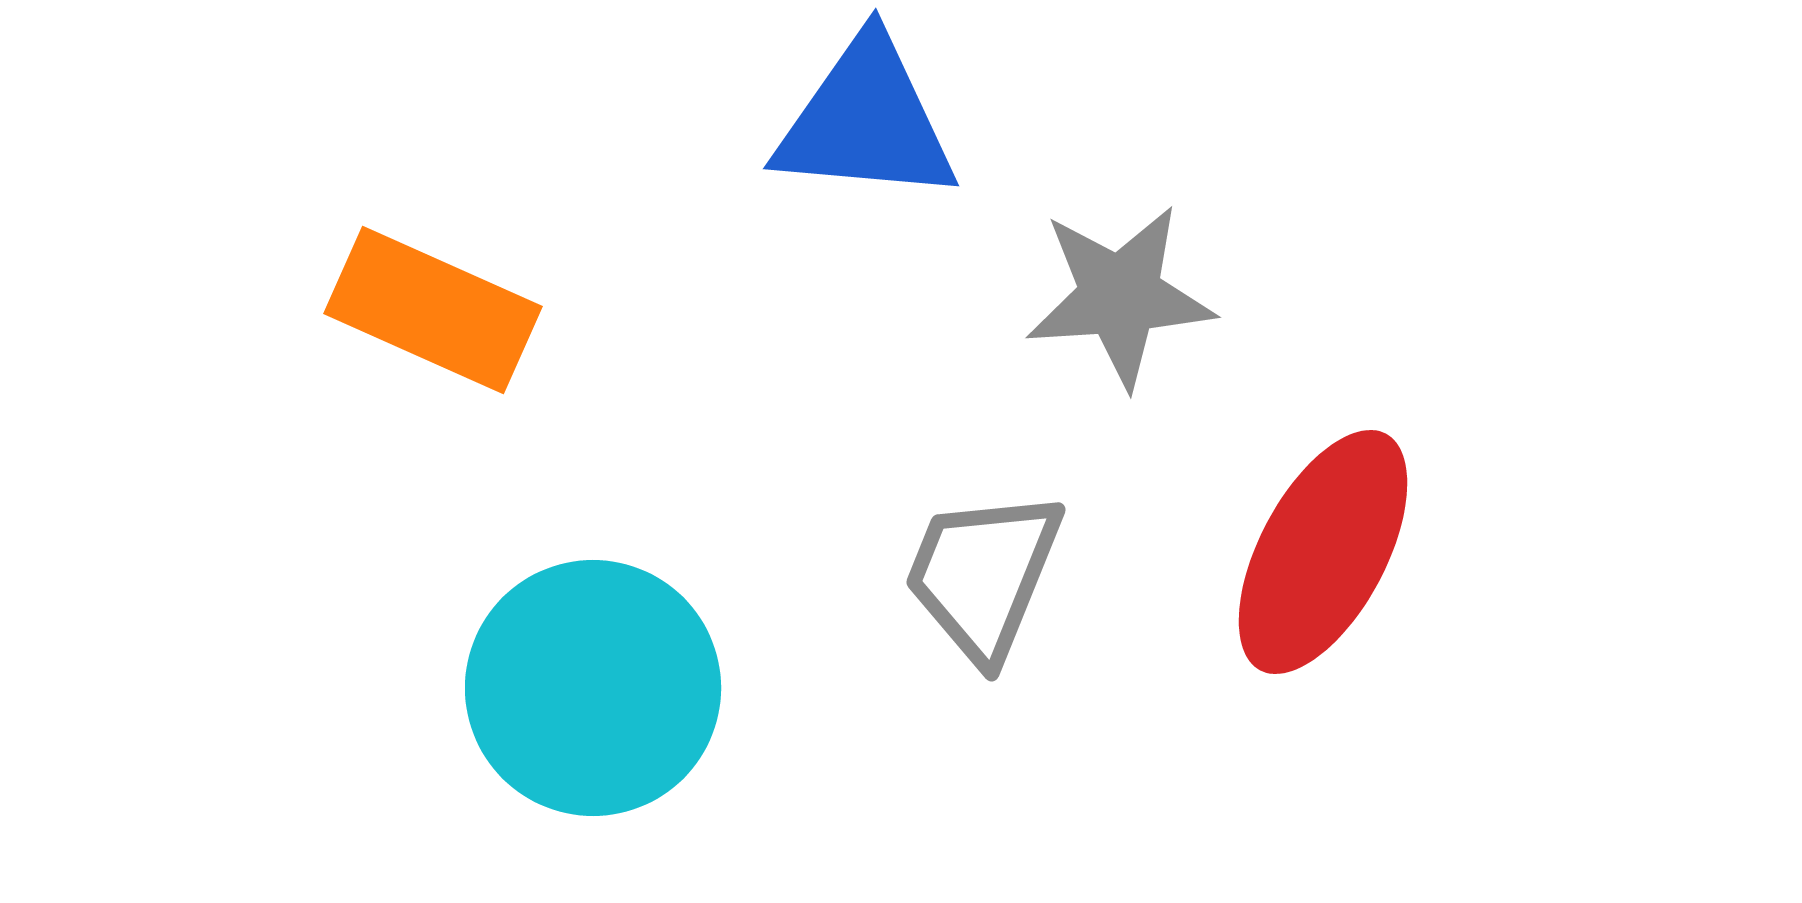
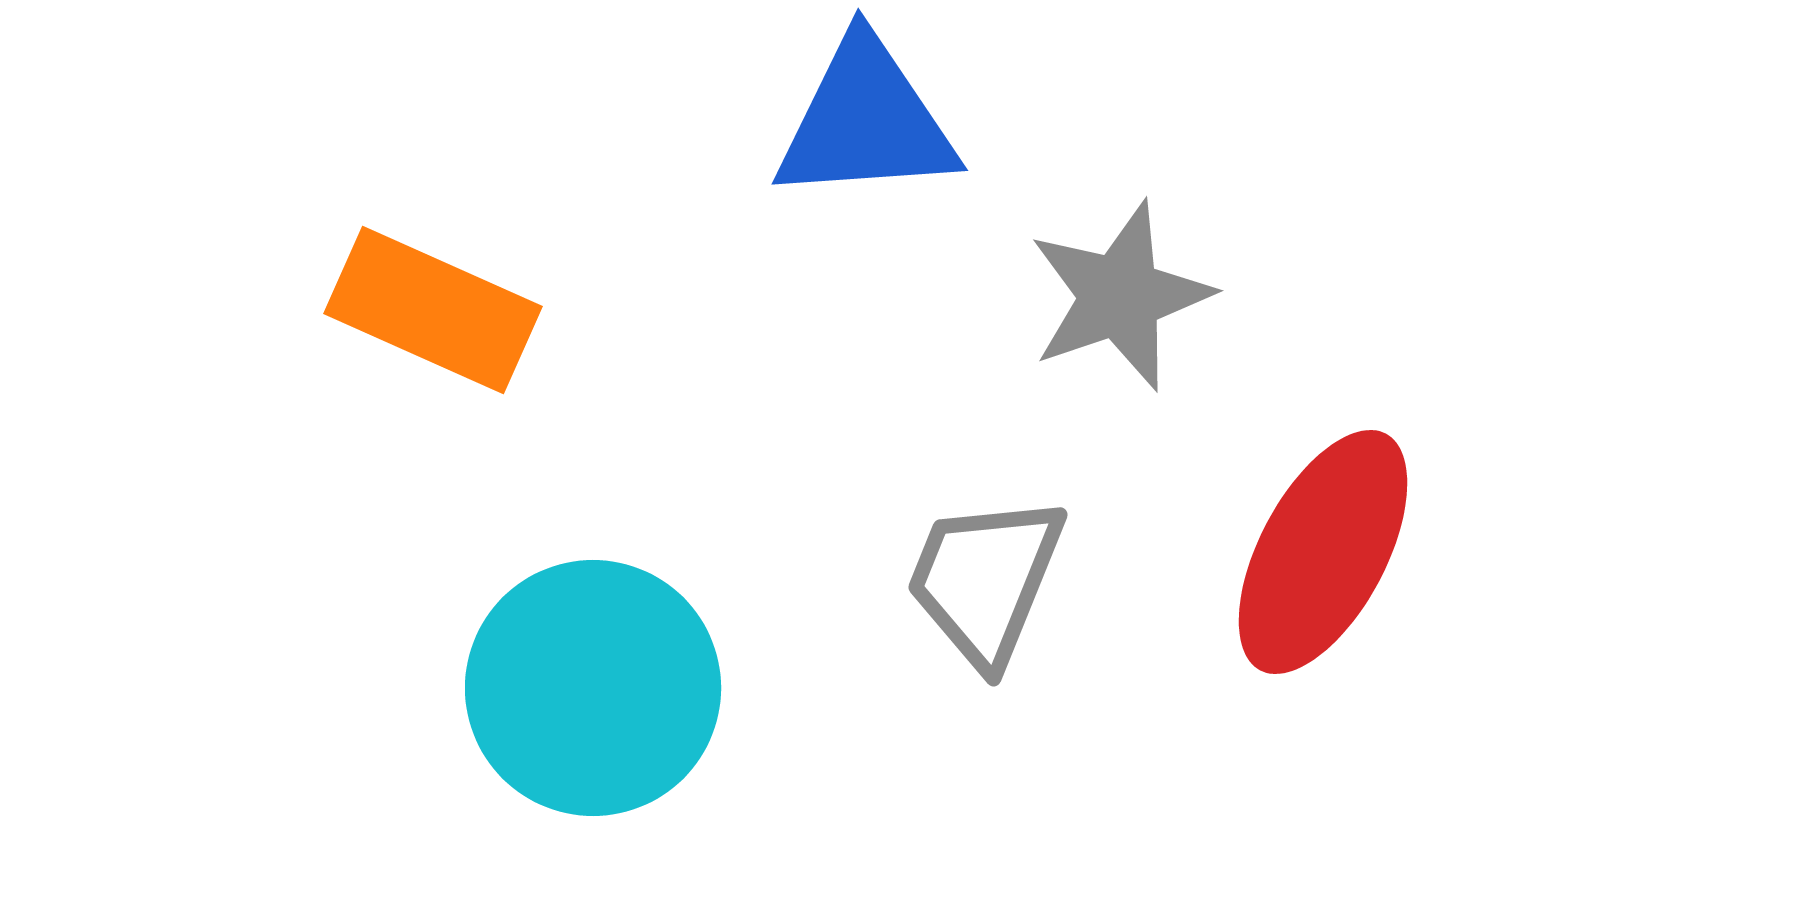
blue triangle: rotated 9 degrees counterclockwise
gray star: rotated 15 degrees counterclockwise
gray trapezoid: moved 2 px right, 5 px down
